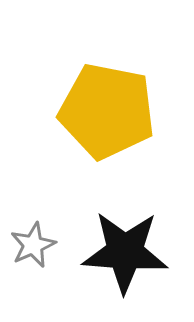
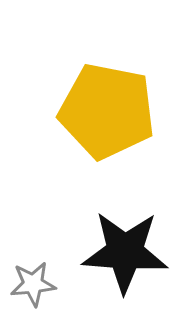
gray star: moved 39 px down; rotated 18 degrees clockwise
